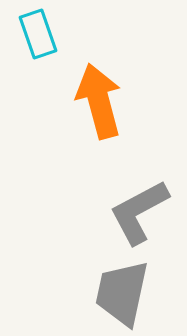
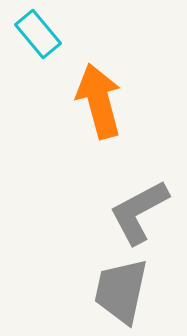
cyan rectangle: rotated 21 degrees counterclockwise
gray trapezoid: moved 1 px left, 2 px up
